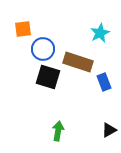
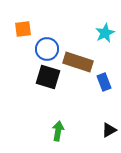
cyan star: moved 5 px right
blue circle: moved 4 px right
